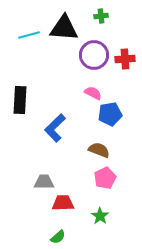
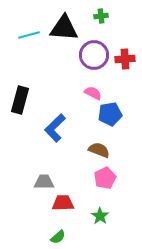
black rectangle: rotated 12 degrees clockwise
